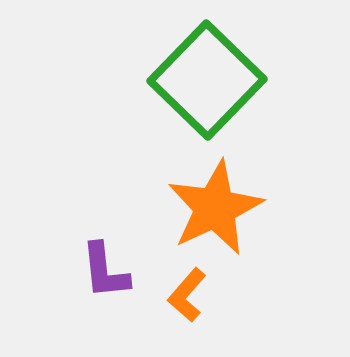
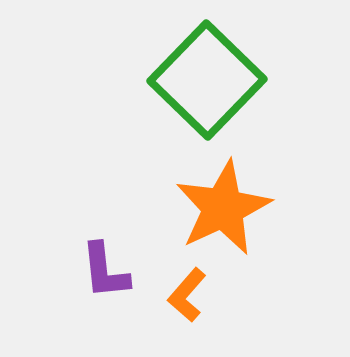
orange star: moved 8 px right
